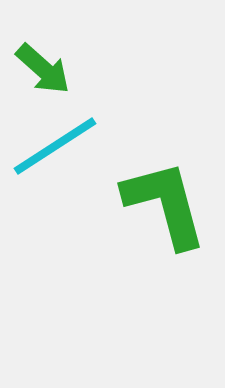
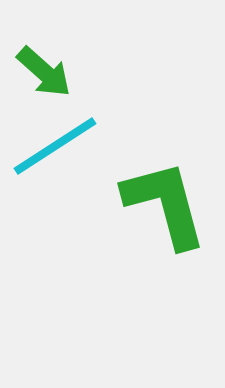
green arrow: moved 1 px right, 3 px down
